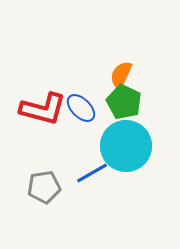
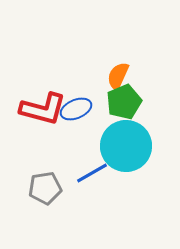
orange semicircle: moved 3 px left, 1 px down
green pentagon: rotated 24 degrees clockwise
blue ellipse: moved 5 px left, 1 px down; rotated 68 degrees counterclockwise
gray pentagon: moved 1 px right, 1 px down
